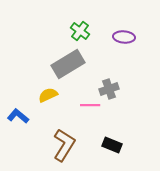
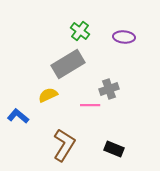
black rectangle: moved 2 px right, 4 px down
